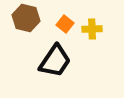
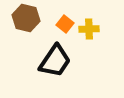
yellow cross: moved 3 px left
